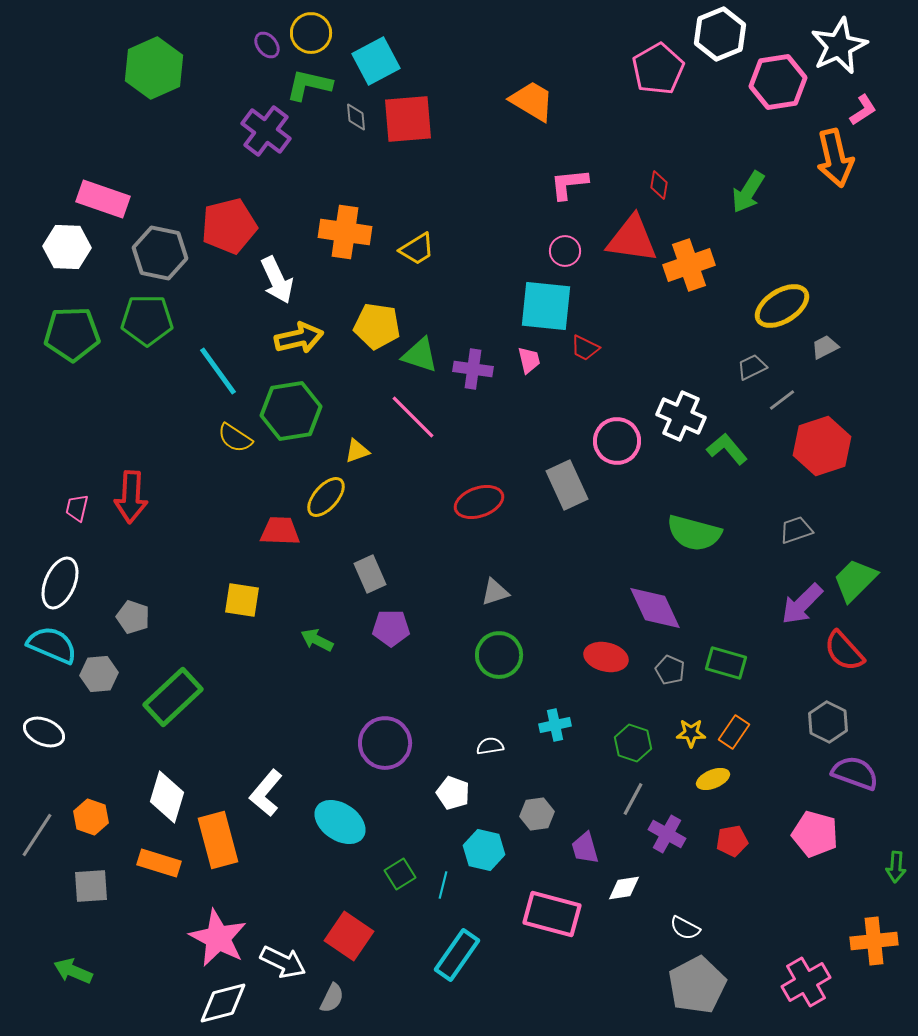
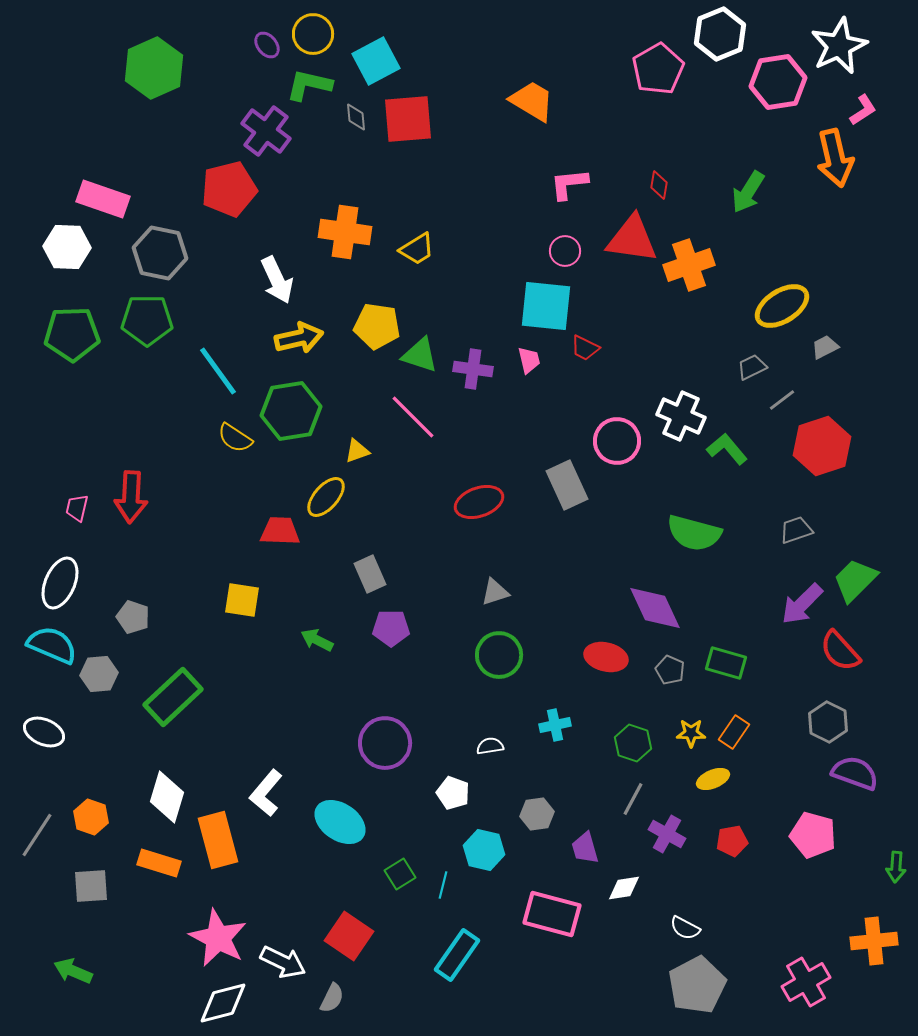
yellow circle at (311, 33): moved 2 px right, 1 px down
red pentagon at (229, 226): moved 37 px up
red semicircle at (844, 651): moved 4 px left
pink pentagon at (815, 834): moved 2 px left, 1 px down
